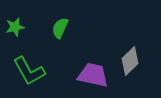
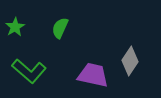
green star: rotated 18 degrees counterclockwise
gray diamond: rotated 12 degrees counterclockwise
green L-shape: rotated 20 degrees counterclockwise
